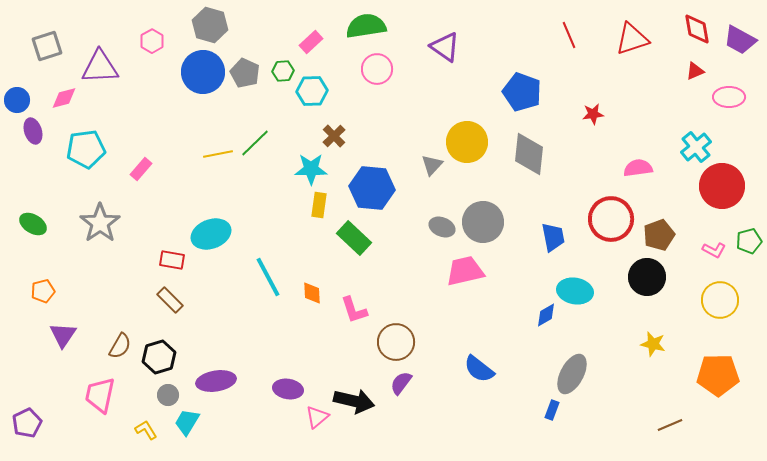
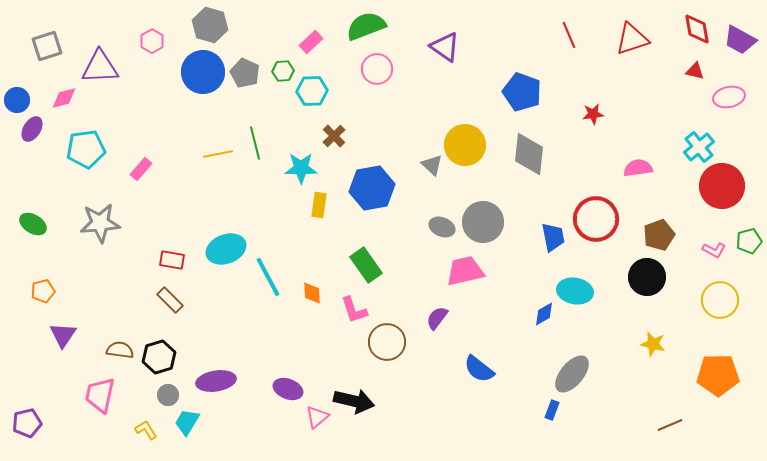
green semicircle at (366, 26): rotated 12 degrees counterclockwise
red triangle at (695, 71): rotated 36 degrees clockwise
pink ellipse at (729, 97): rotated 12 degrees counterclockwise
purple ellipse at (33, 131): moved 1 px left, 2 px up; rotated 50 degrees clockwise
yellow circle at (467, 142): moved 2 px left, 3 px down
green line at (255, 143): rotated 60 degrees counterclockwise
cyan cross at (696, 147): moved 3 px right
gray triangle at (432, 165): rotated 30 degrees counterclockwise
cyan star at (311, 169): moved 10 px left, 1 px up
blue hexagon at (372, 188): rotated 15 degrees counterclockwise
red circle at (611, 219): moved 15 px left
gray star at (100, 223): rotated 30 degrees clockwise
cyan ellipse at (211, 234): moved 15 px right, 15 px down
green rectangle at (354, 238): moved 12 px right, 27 px down; rotated 12 degrees clockwise
blue diamond at (546, 315): moved 2 px left, 1 px up
brown circle at (396, 342): moved 9 px left
brown semicircle at (120, 346): moved 4 px down; rotated 112 degrees counterclockwise
gray ellipse at (572, 374): rotated 12 degrees clockwise
purple semicircle at (401, 383): moved 36 px right, 65 px up
purple ellipse at (288, 389): rotated 12 degrees clockwise
purple pentagon at (27, 423): rotated 12 degrees clockwise
